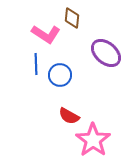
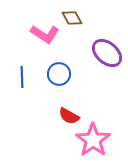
brown diamond: rotated 35 degrees counterclockwise
pink L-shape: moved 1 px left
purple ellipse: moved 1 px right
blue line: moved 14 px left, 13 px down
blue circle: moved 1 px left, 1 px up
